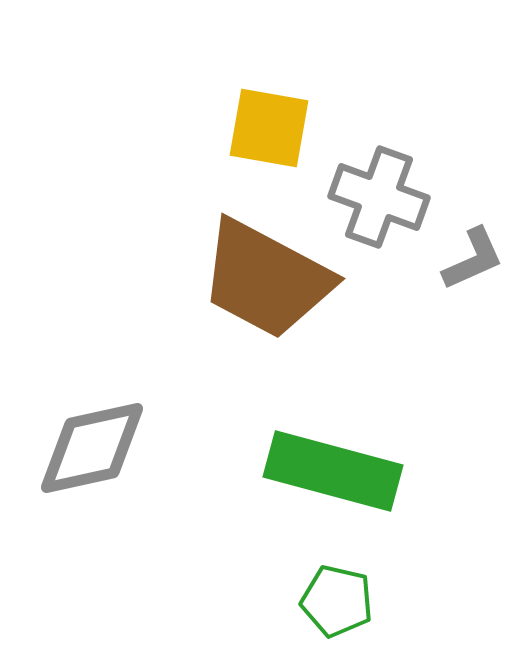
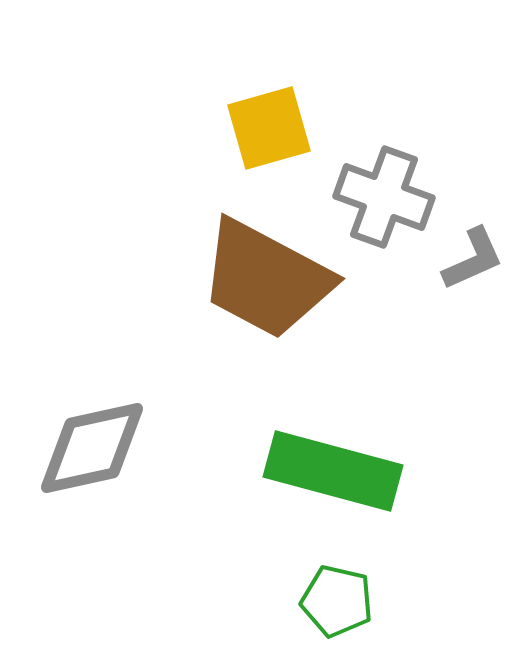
yellow square: rotated 26 degrees counterclockwise
gray cross: moved 5 px right
